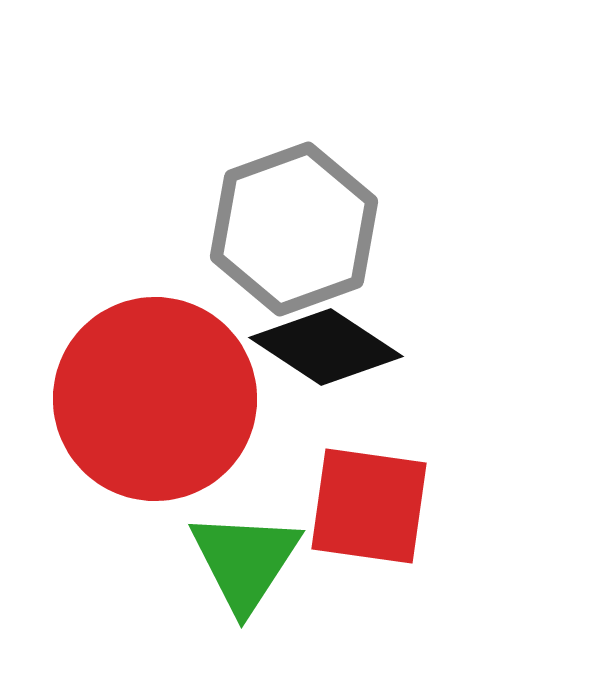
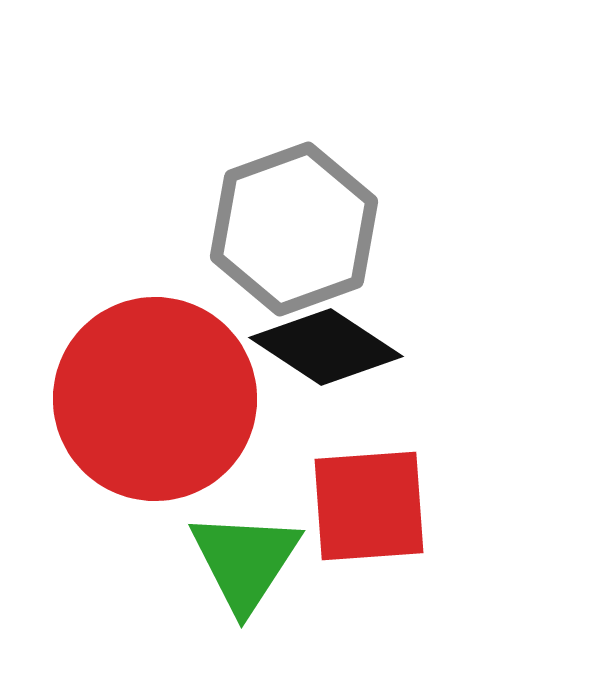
red square: rotated 12 degrees counterclockwise
